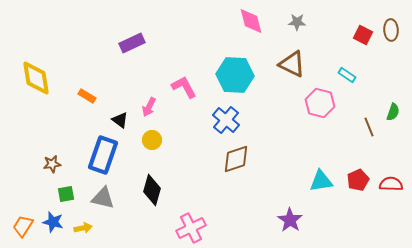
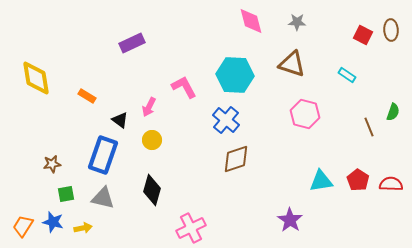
brown triangle: rotated 8 degrees counterclockwise
pink hexagon: moved 15 px left, 11 px down
red pentagon: rotated 15 degrees counterclockwise
